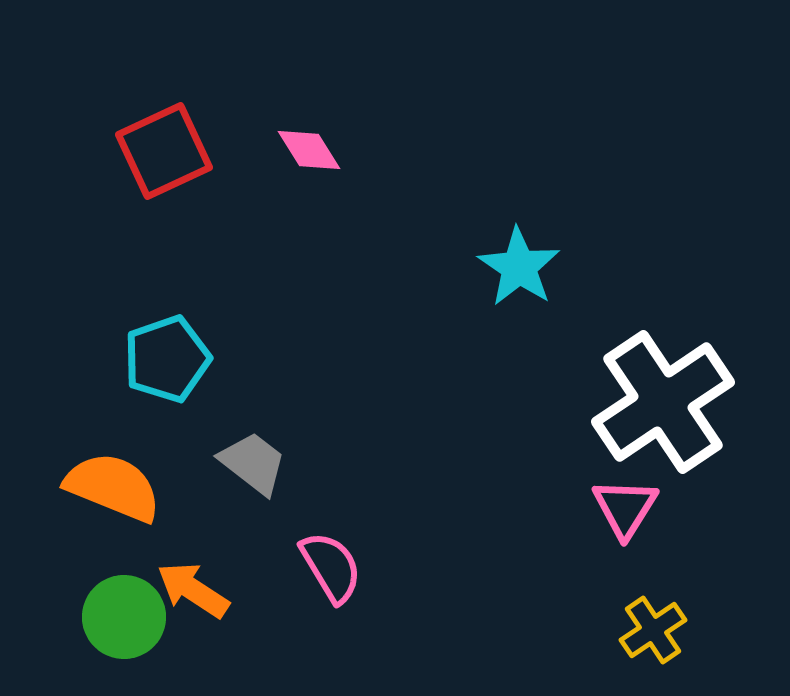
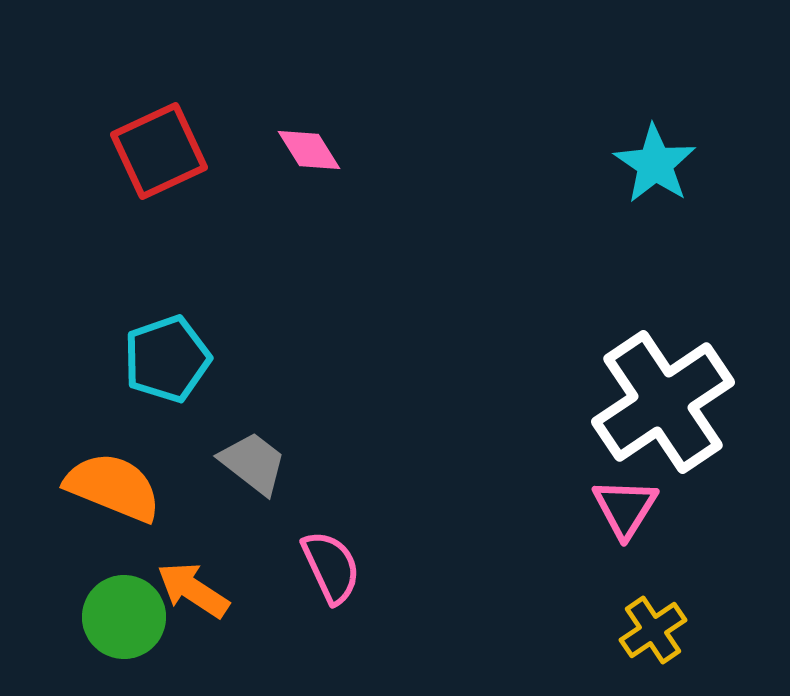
red square: moved 5 px left
cyan star: moved 136 px right, 103 px up
pink semicircle: rotated 6 degrees clockwise
